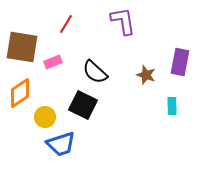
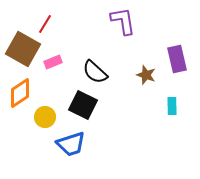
red line: moved 21 px left
brown square: moved 1 px right, 2 px down; rotated 20 degrees clockwise
purple rectangle: moved 3 px left, 3 px up; rotated 24 degrees counterclockwise
blue trapezoid: moved 10 px right
